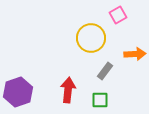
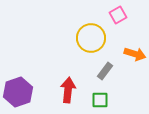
orange arrow: rotated 20 degrees clockwise
